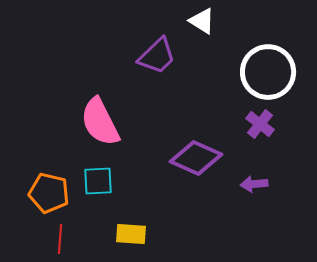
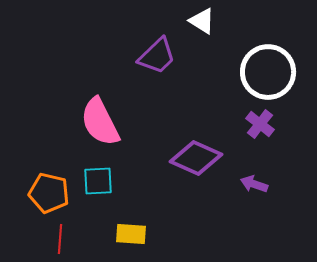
purple arrow: rotated 24 degrees clockwise
